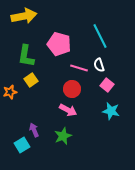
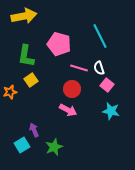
white semicircle: moved 3 px down
green star: moved 9 px left, 11 px down
